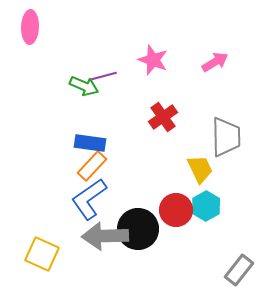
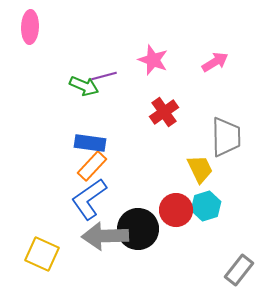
red cross: moved 1 px right, 5 px up
cyan hexagon: rotated 12 degrees clockwise
